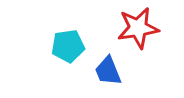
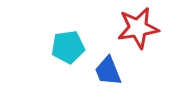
cyan pentagon: moved 1 px down
